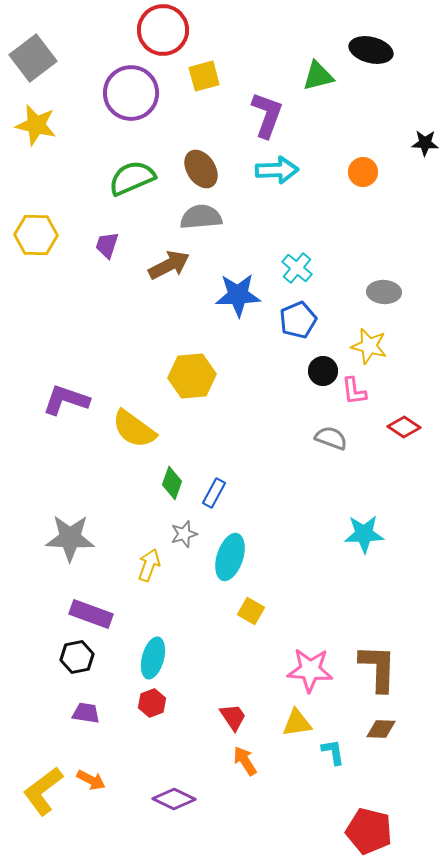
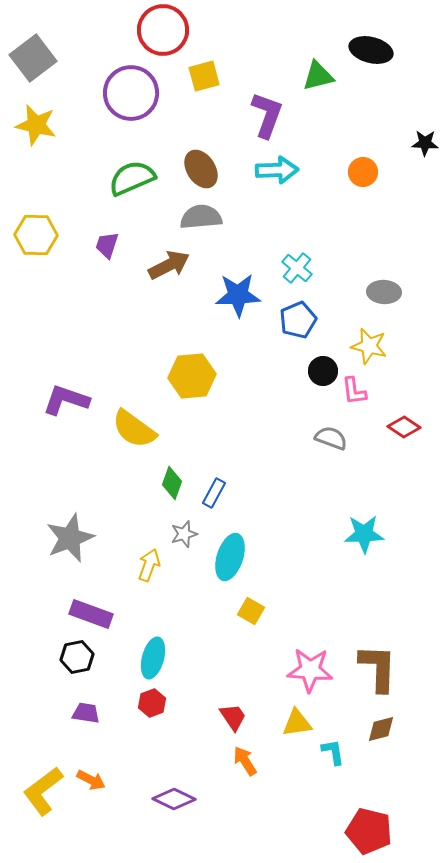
gray star at (70, 538): rotated 24 degrees counterclockwise
brown diamond at (381, 729): rotated 16 degrees counterclockwise
